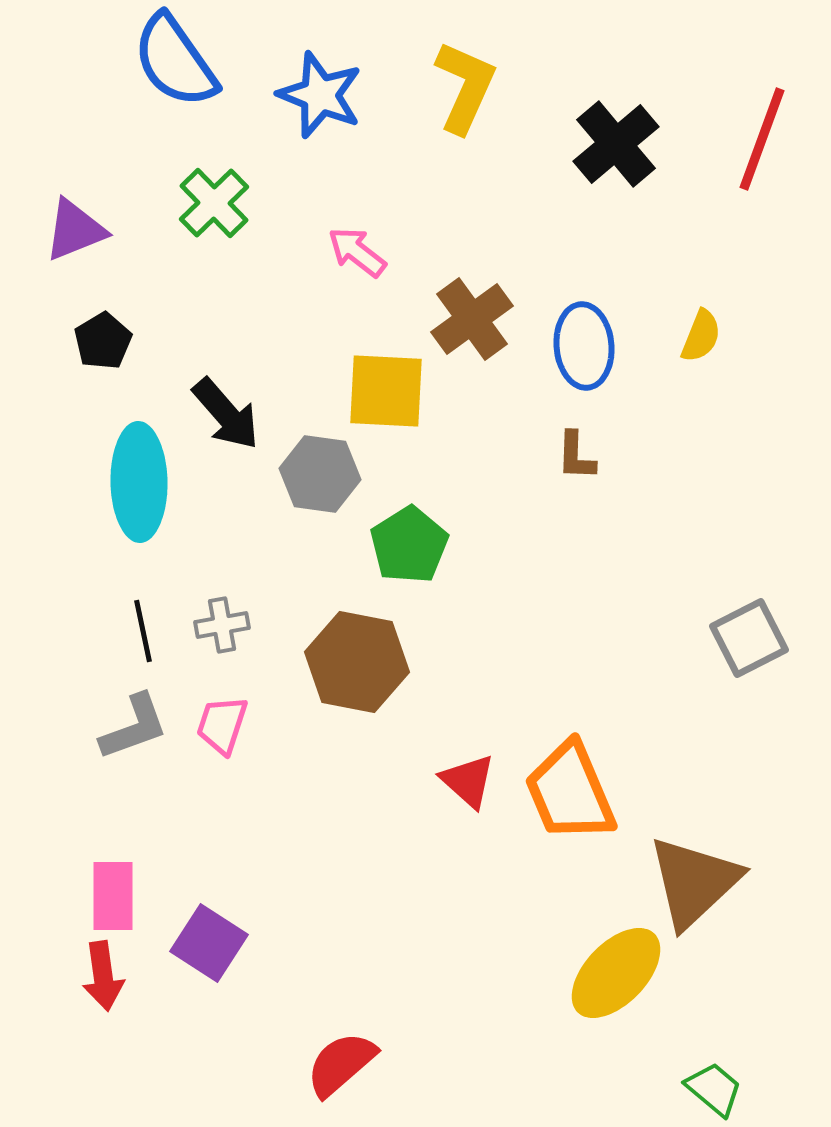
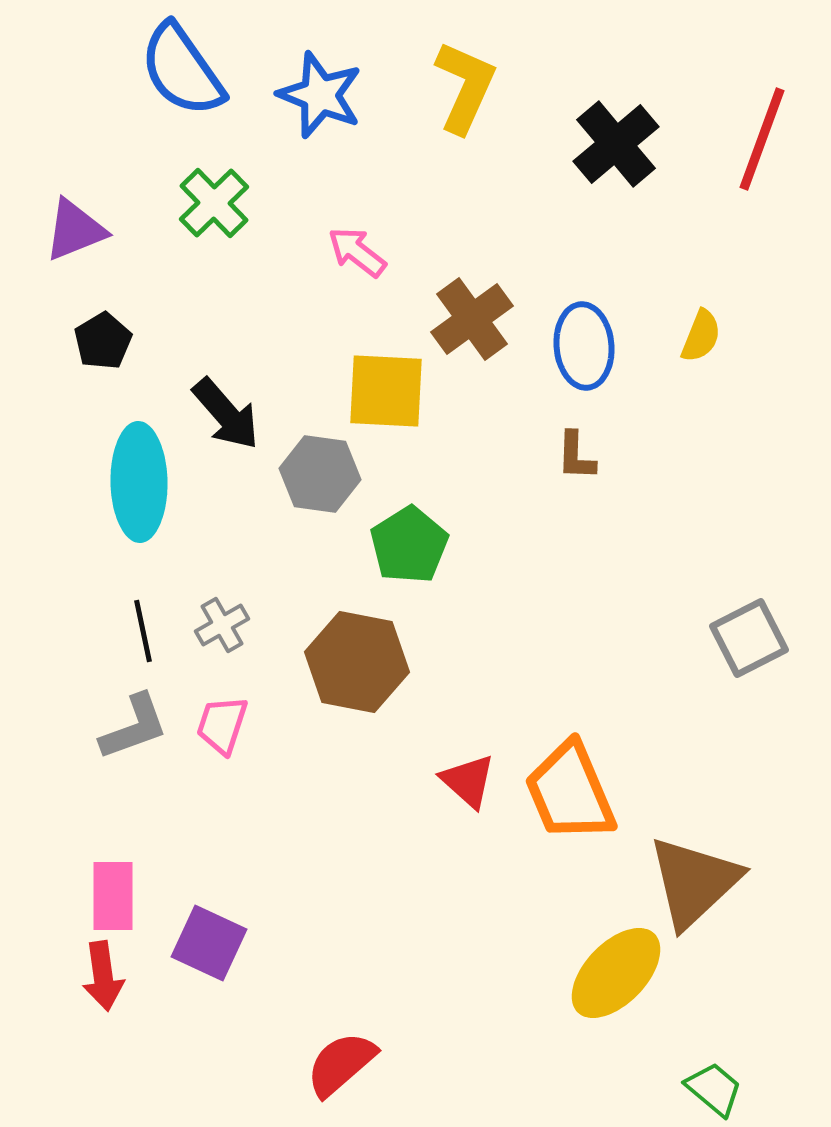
blue semicircle: moved 7 px right, 9 px down
gray cross: rotated 20 degrees counterclockwise
purple square: rotated 8 degrees counterclockwise
